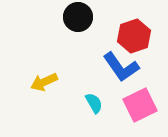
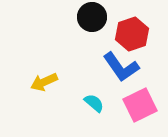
black circle: moved 14 px right
red hexagon: moved 2 px left, 2 px up
cyan semicircle: rotated 20 degrees counterclockwise
